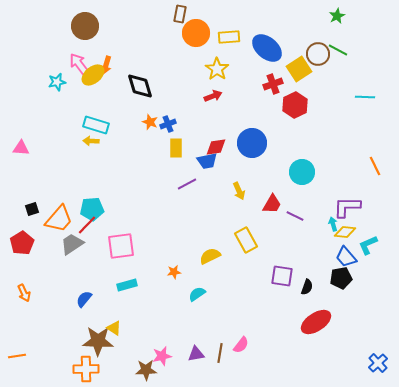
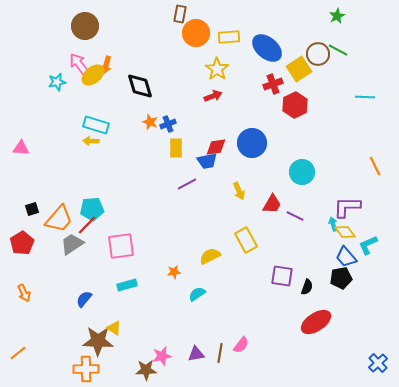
yellow diamond at (345, 232): rotated 45 degrees clockwise
orange line at (17, 356): moved 1 px right, 3 px up; rotated 30 degrees counterclockwise
